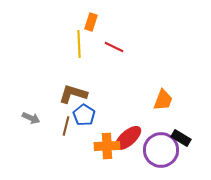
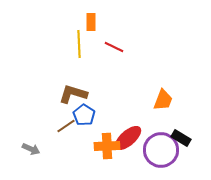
orange rectangle: rotated 18 degrees counterclockwise
gray arrow: moved 31 px down
brown line: rotated 42 degrees clockwise
